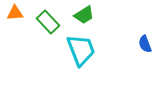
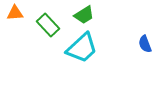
green rectangle: moved 3 px down
cyan trapezoid: moved 1 px right, 2 px up; rotated 68 degrees clockwise
